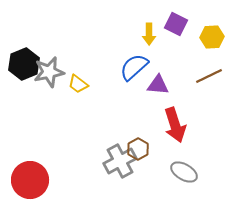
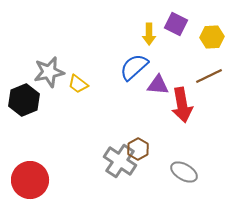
black hexagon: moved 36 px down
red arrow: moved 7 px right, 20 px up; rotated 8 degrees clockwise
gray cross: rotated 28 degrees counterclockwise
